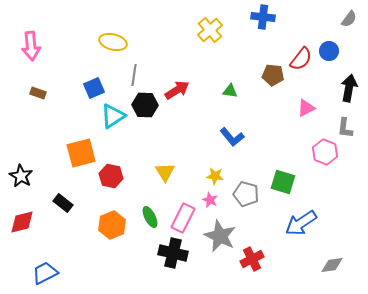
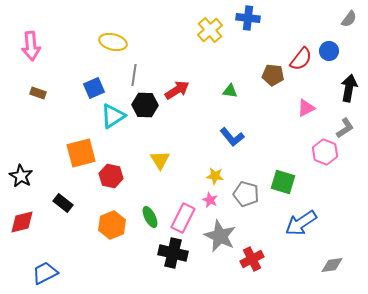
blue cross: moved 15 px left, 1 px down
gray L-shape: rotated 130 degrees counterclockwise
yellow triangle: moved 5 px left, 12 px up
